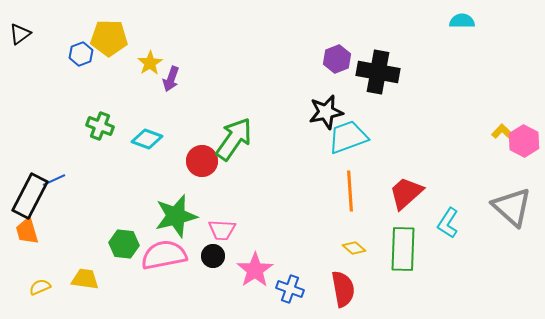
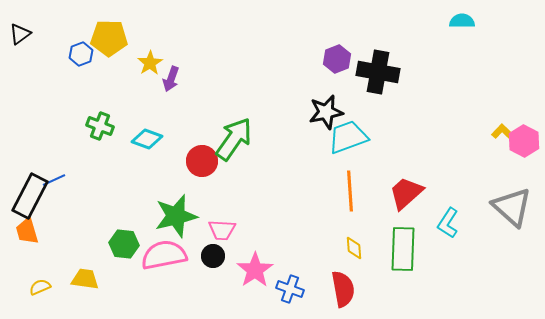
yellow diamond: rotated 45 degrees clockwise
